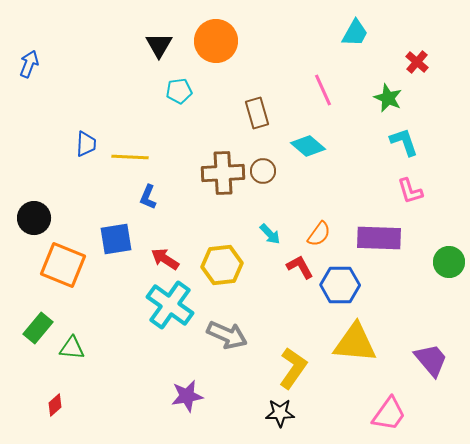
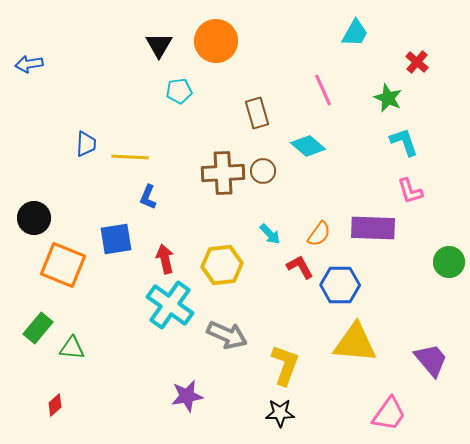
blue arrow: rotated 120 degrees counterclockwise
purple rectangle: moved 6 px left, 10 px up
red arrow: rotated 44 degrees clockwise
yellow L-shape: moved 8 px left, 3 px up; rotated 15 degrees counterclockwise
